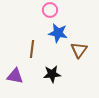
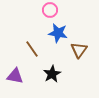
brown line: rotated 42 degrees counterclockwise
black star: rotated 24 degrees counterclockwise
